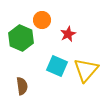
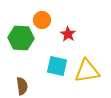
red star: rotated 14 degrees counterclockwise
green hexagon: rotated 20 degrees counterclockwise
cyan square: rotated 10 degrees counterclockwise
yellow triangle: moved 1 px right, 1 px down; rotated 40 degrees clockwise
